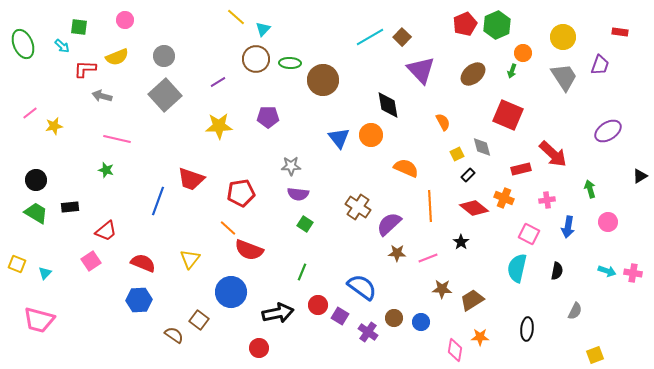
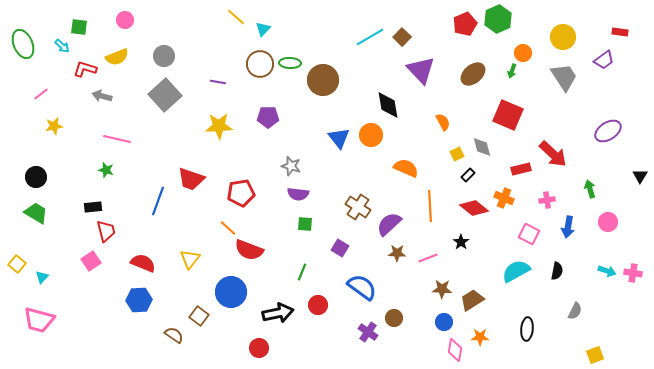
green hexagon at (497, 25): moved 1 px right, 6 px up
brown circle at (256, 59): moved 4 px right, 5 px down
purple trapezoid at (600, 65): moved 4 px right, 5 px up; rotated 35 degrees clockwise
red L-shape at (85, 69): rotated 15 degrees clockwise
purple line at (218, 82): rotated 42 degrees clockwise
pink line at (30, 113): moved 11 px right, 19 px up
gray star at (291, 166): rotated 18 degrees clockwise
black triangle at (640, 176): rotated 28 degrees counterclockwise
black circle at (36, 180): moved 3 px up
black rectangle at (70, 207): moved 23 px right
green square at (305, 224): rotated 28 degrees counterclockwise
red trapezoid at (106, 231): rotated 65 degrees counterclockwise
yellow square at (17, 264): rotated 18 degrees clockwise
cyan semicircle at (517, 268): moved 1 px left, 3 px down; rotated 48 degrees clockwise
cyan triangle at (45, 273): moved 3 px left, 4 px down
purple square at (340, 316): moved 68 px up
brown square at (199, 320): moved 4 px up
blue circle at (421, 322): moved 23 px right
